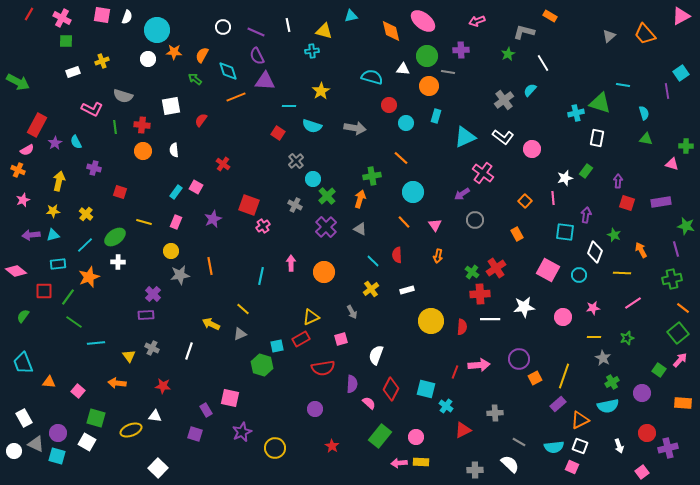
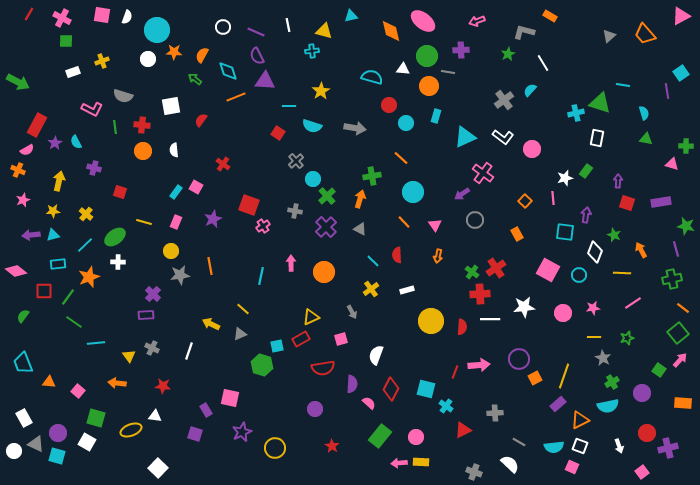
gray cross at (295, 205): moved 6 px down; rotated 16 degrees counterclockwise
pink circle at (563, 317): moved 4 px up
gray cross at (475, 470): moved 1 px left, 2 px down; rotated 21 degrees clockwise
